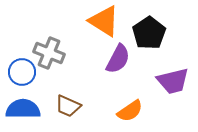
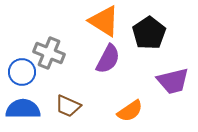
purple semicircle: moved 10 px left
